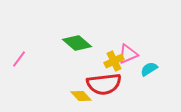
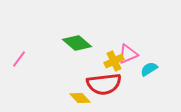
yellow diamond: moved 1 px left, 2 px down
